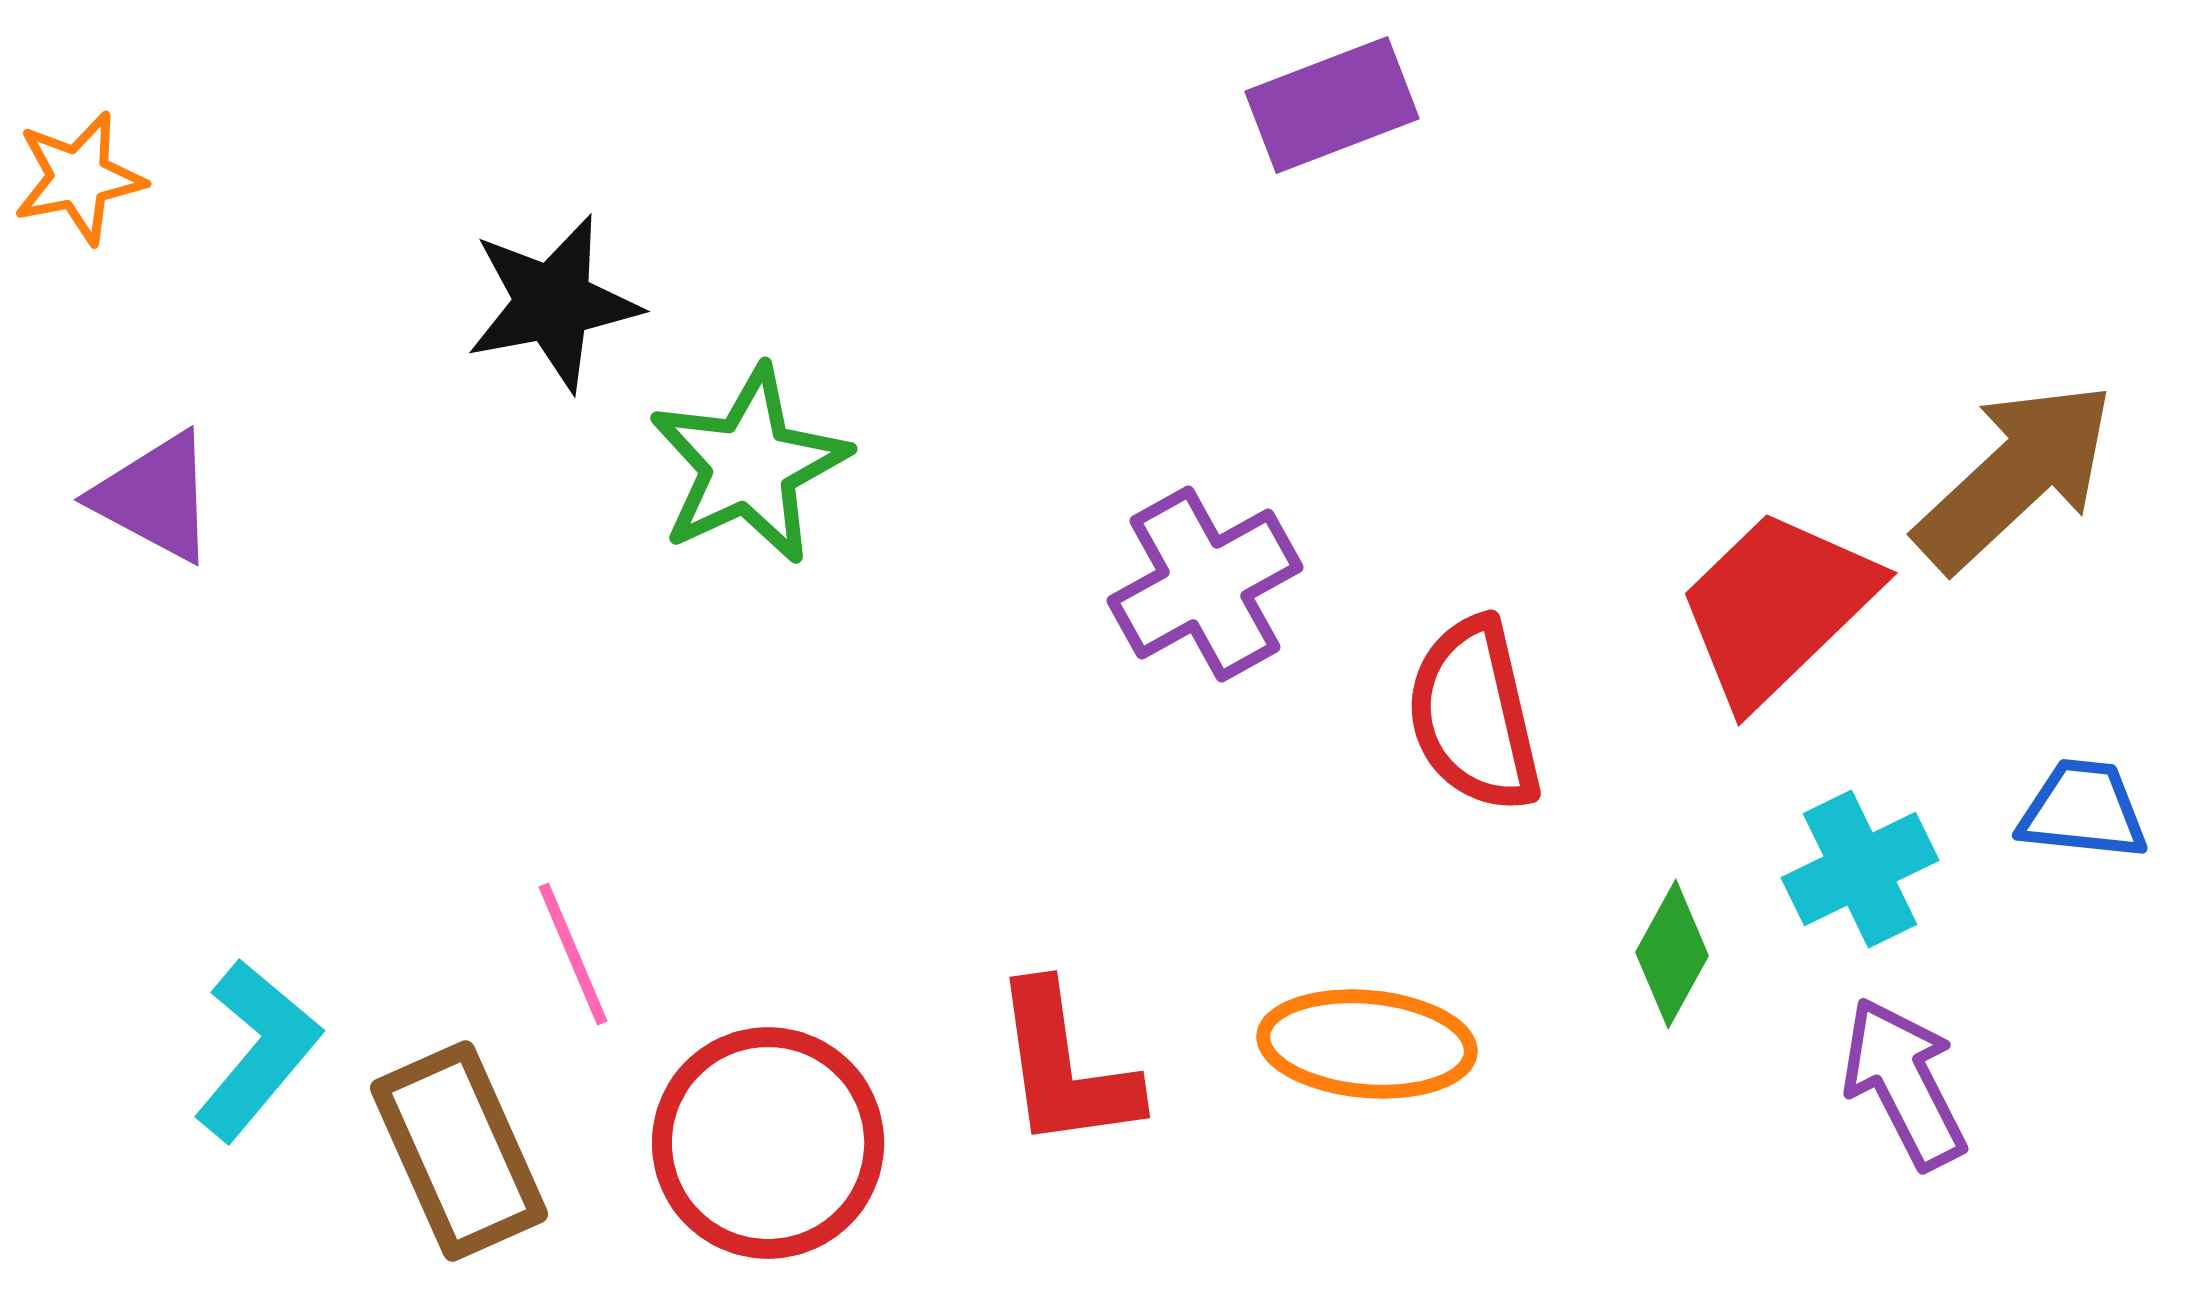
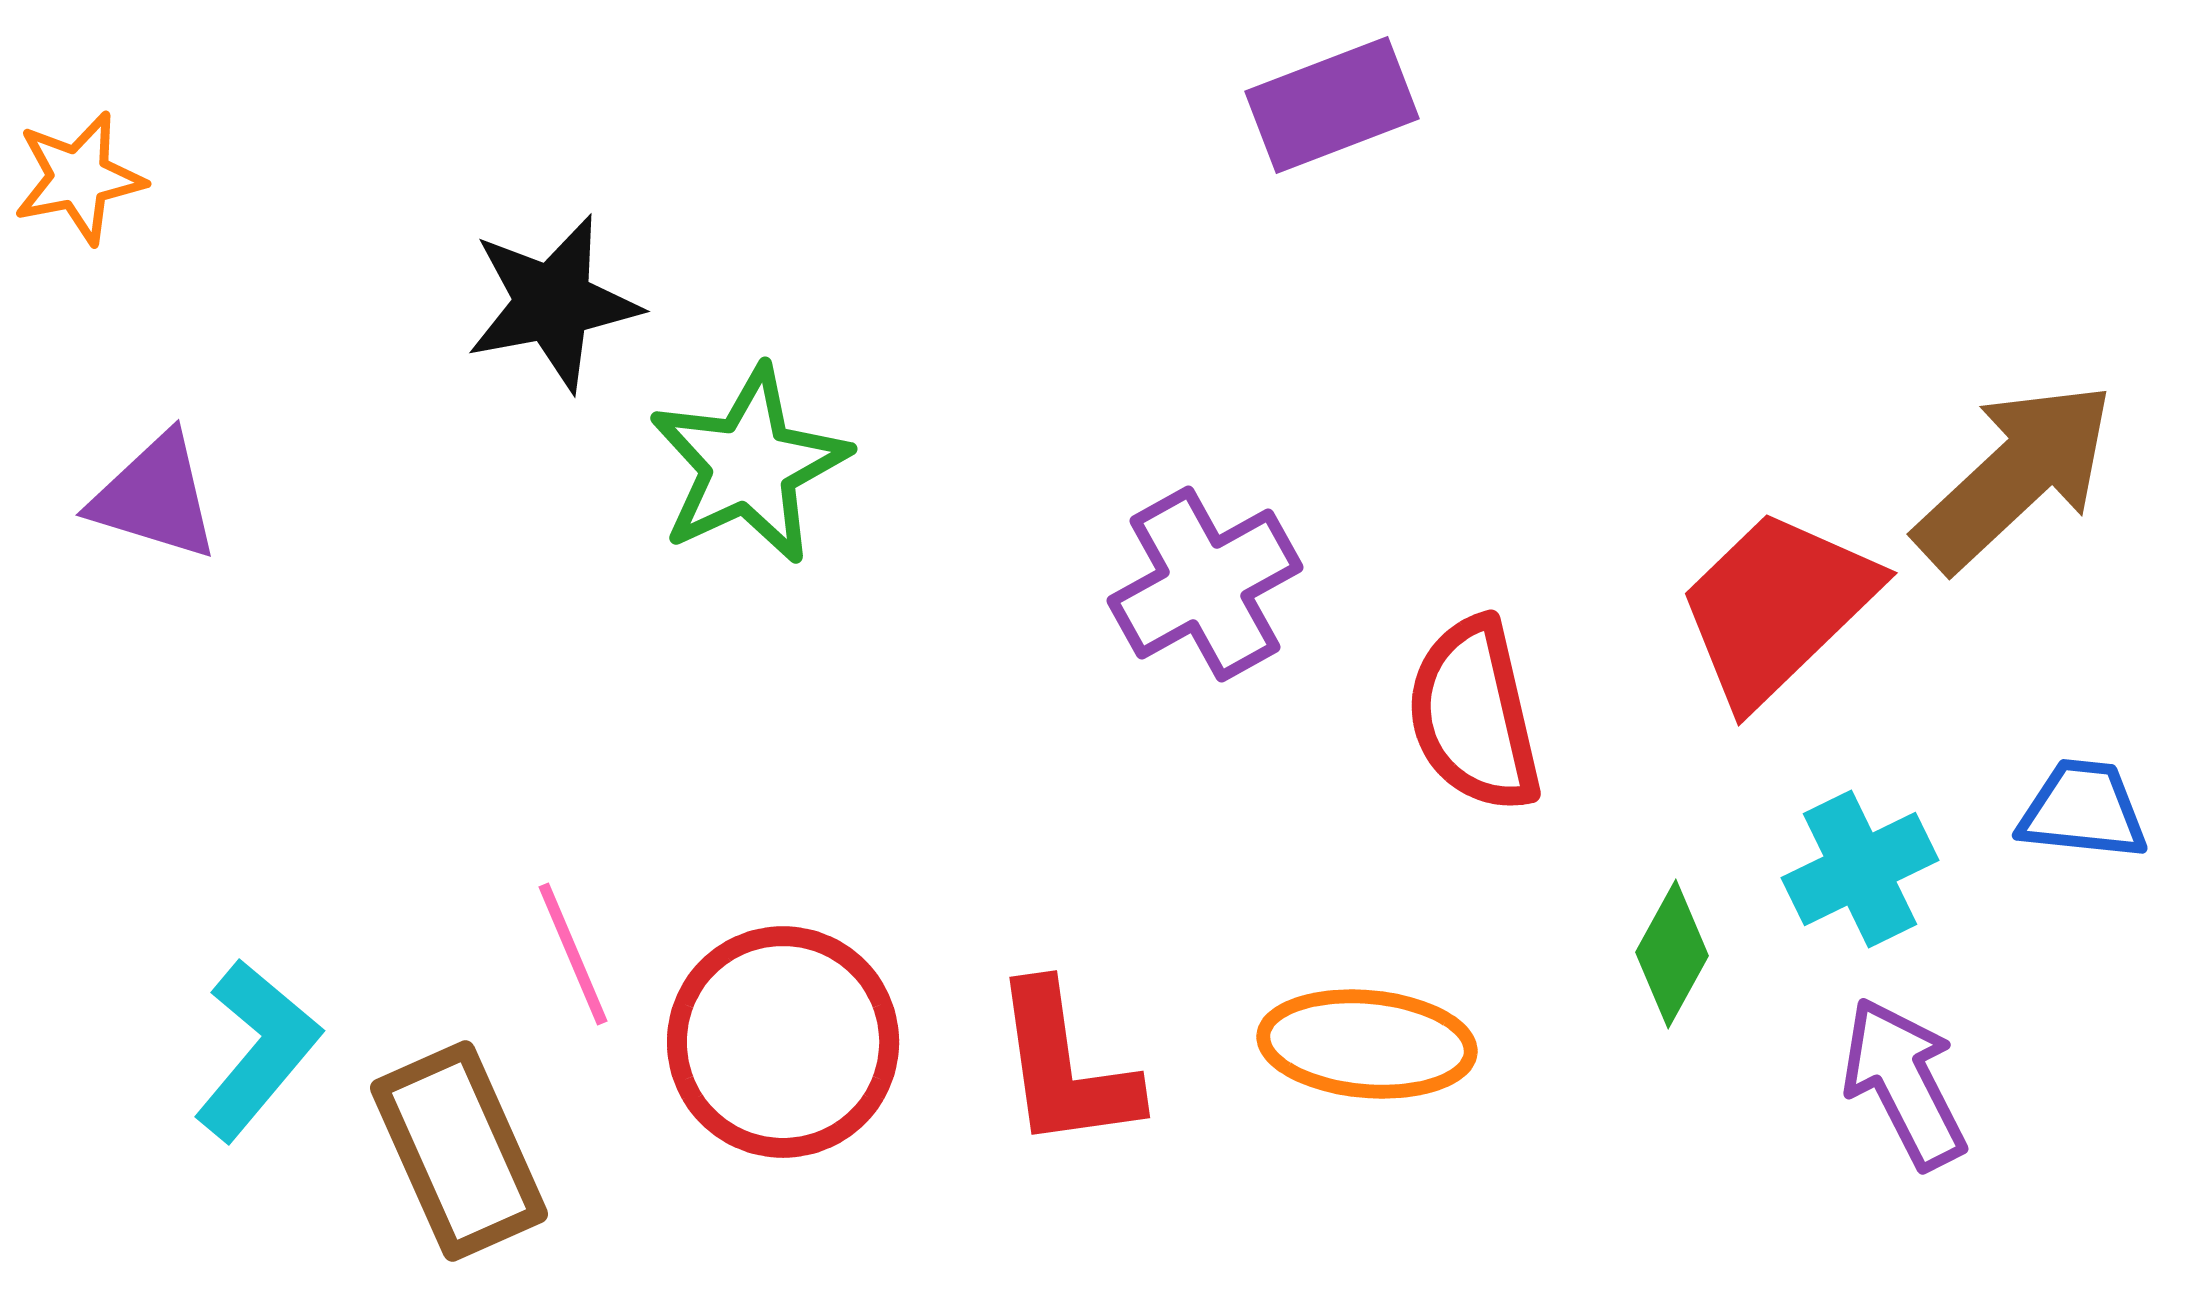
purple triangle: rotated 11 degrees counterclockwise
red circle: moved 15 px right, 101 px up
